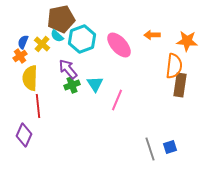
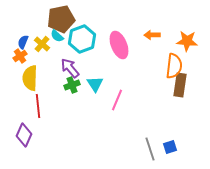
pink ellipse: rotated 20 degrees clockwise
purple arrow: moved 2 px right, 1 px up
